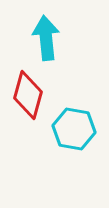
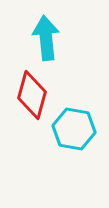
red diamond: moved 4 px right
